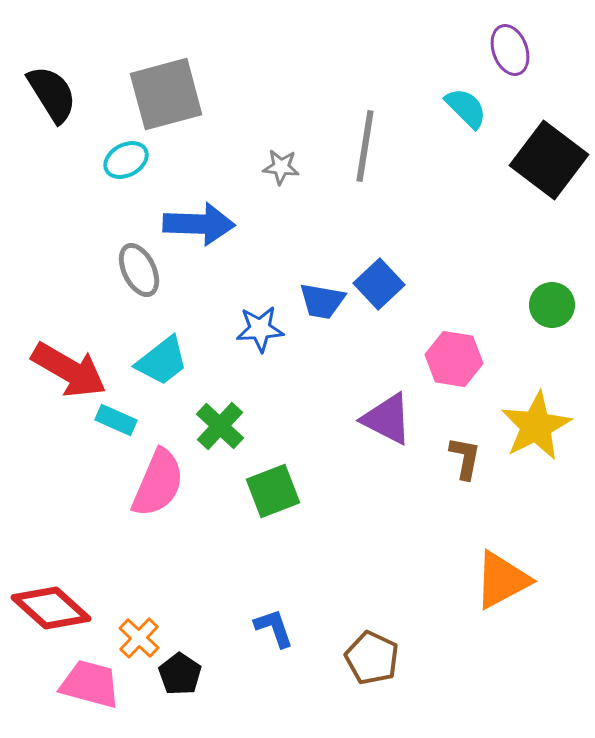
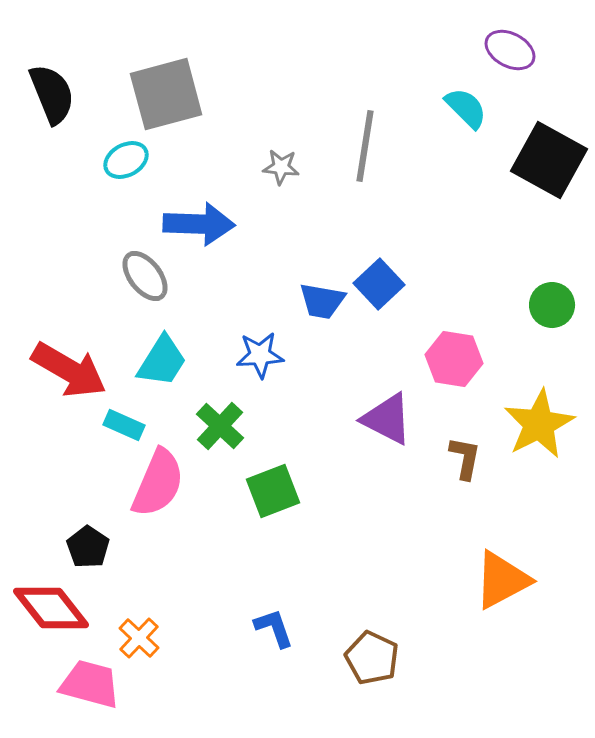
purple ellipse: rotated 42 degrees counterclockwise
black semicircle: rotated 10 degrees clockwise
black square: rotated 8 degrees counterclockwise
gray ellipse: moved 6 px right, 6 px down; rotated 12 degrees counterclockwise
blue star: moved 26 px down
cyan trapezoid: rotated 20 degrees counterclockwise
cyan rectangle: moved 8 px right, 5 px down
yellow star: moved 3 px right, 2 px up
red diamond: rotated 10 degrees clockwise
black pentagon: moved 92 px left, 127 px up
